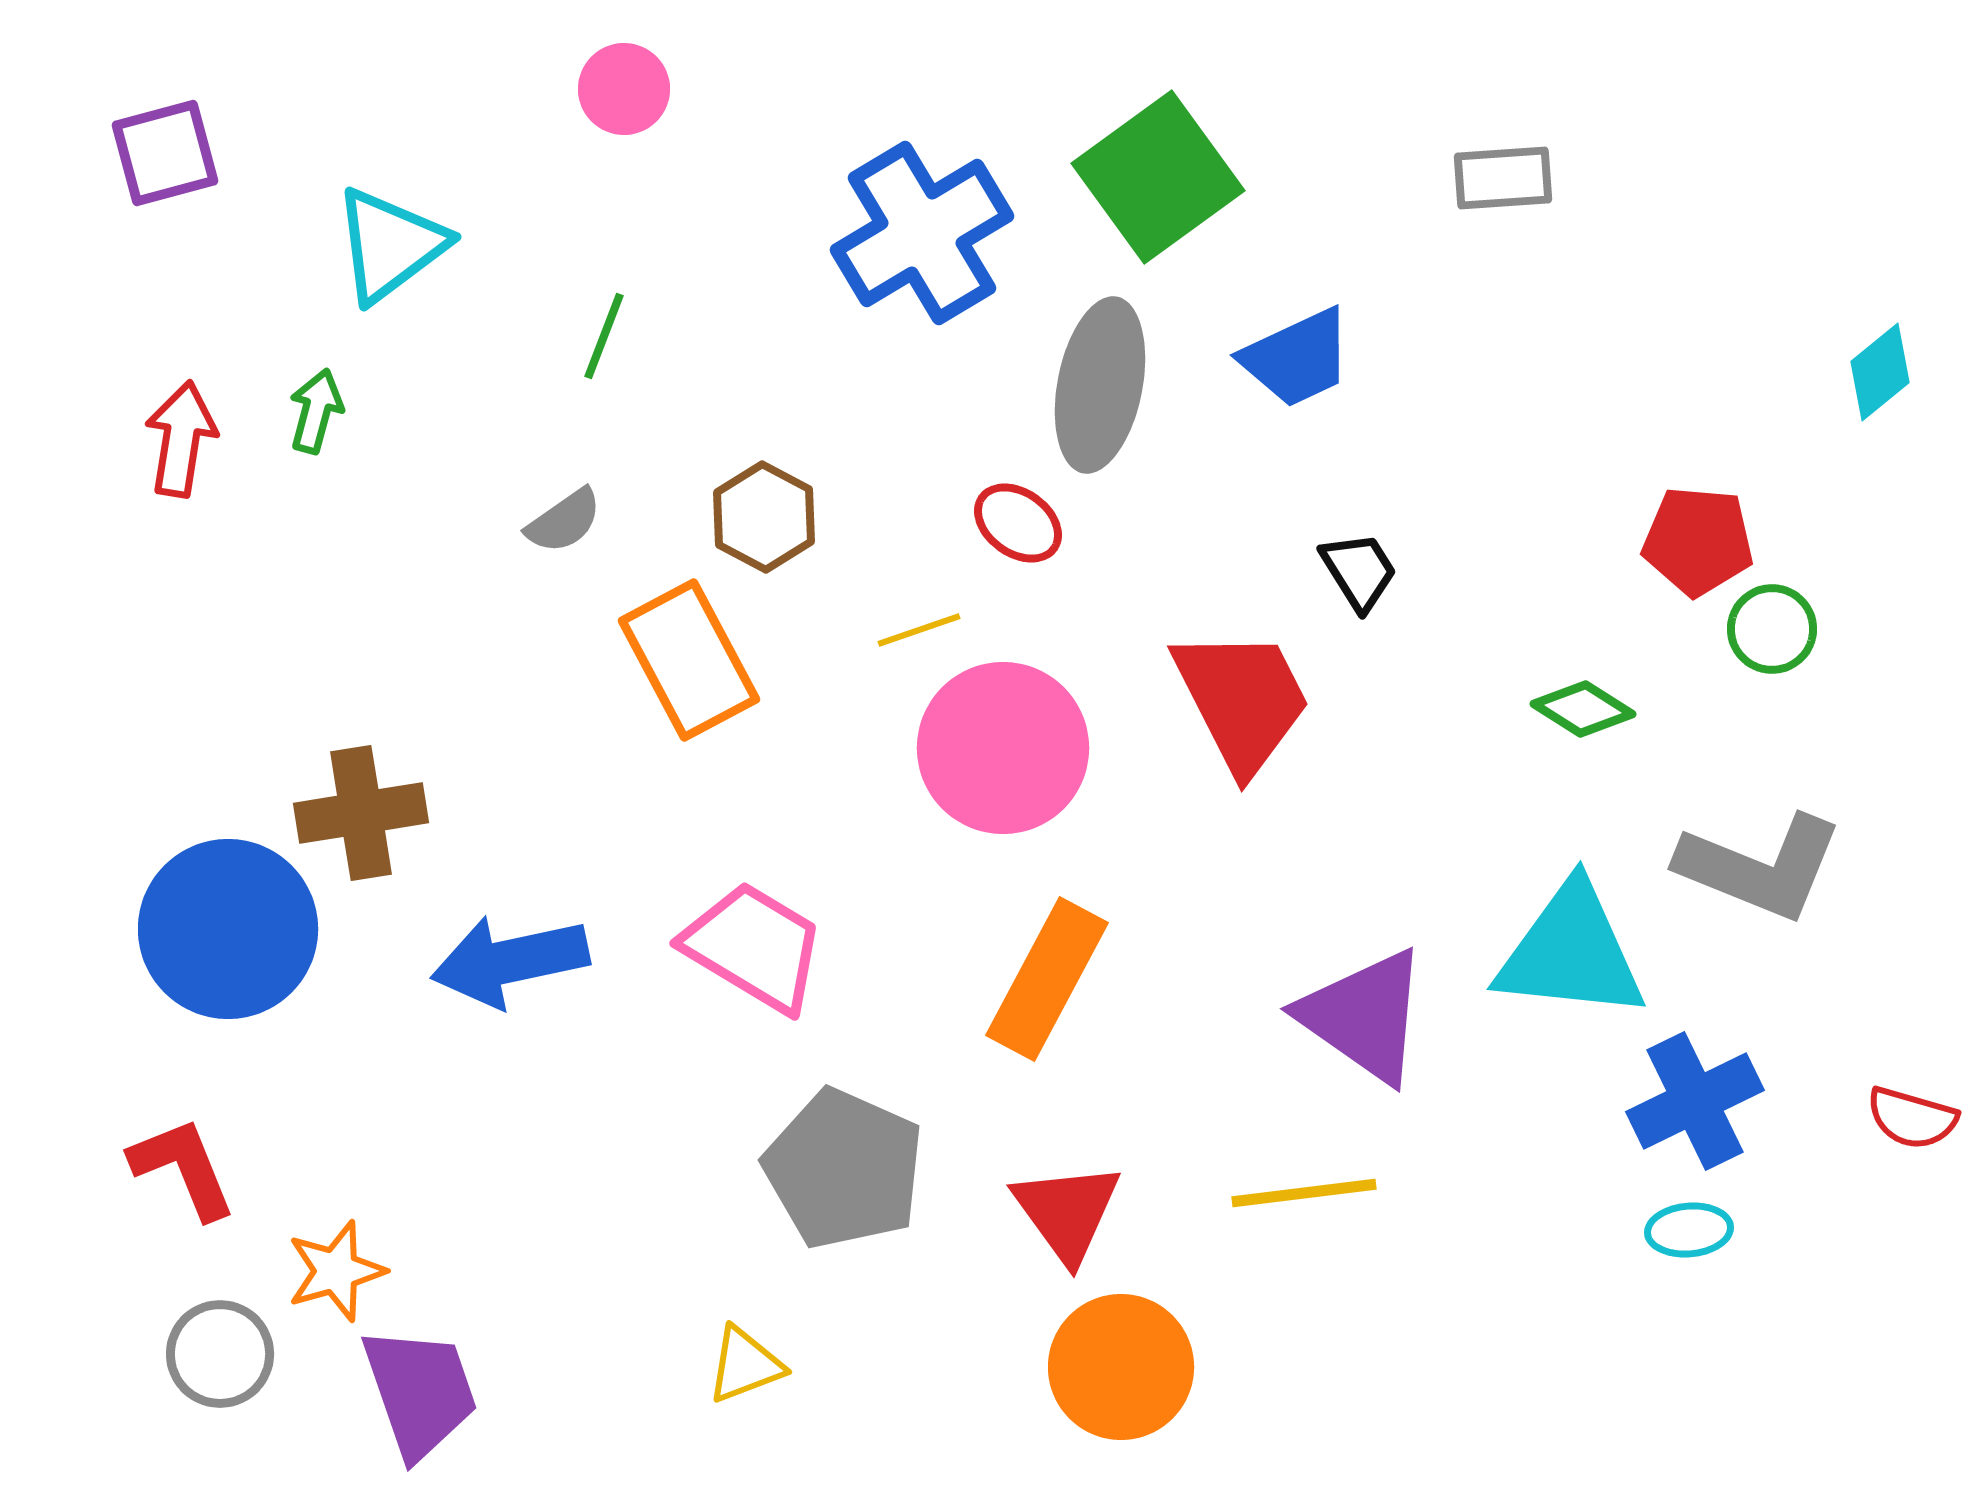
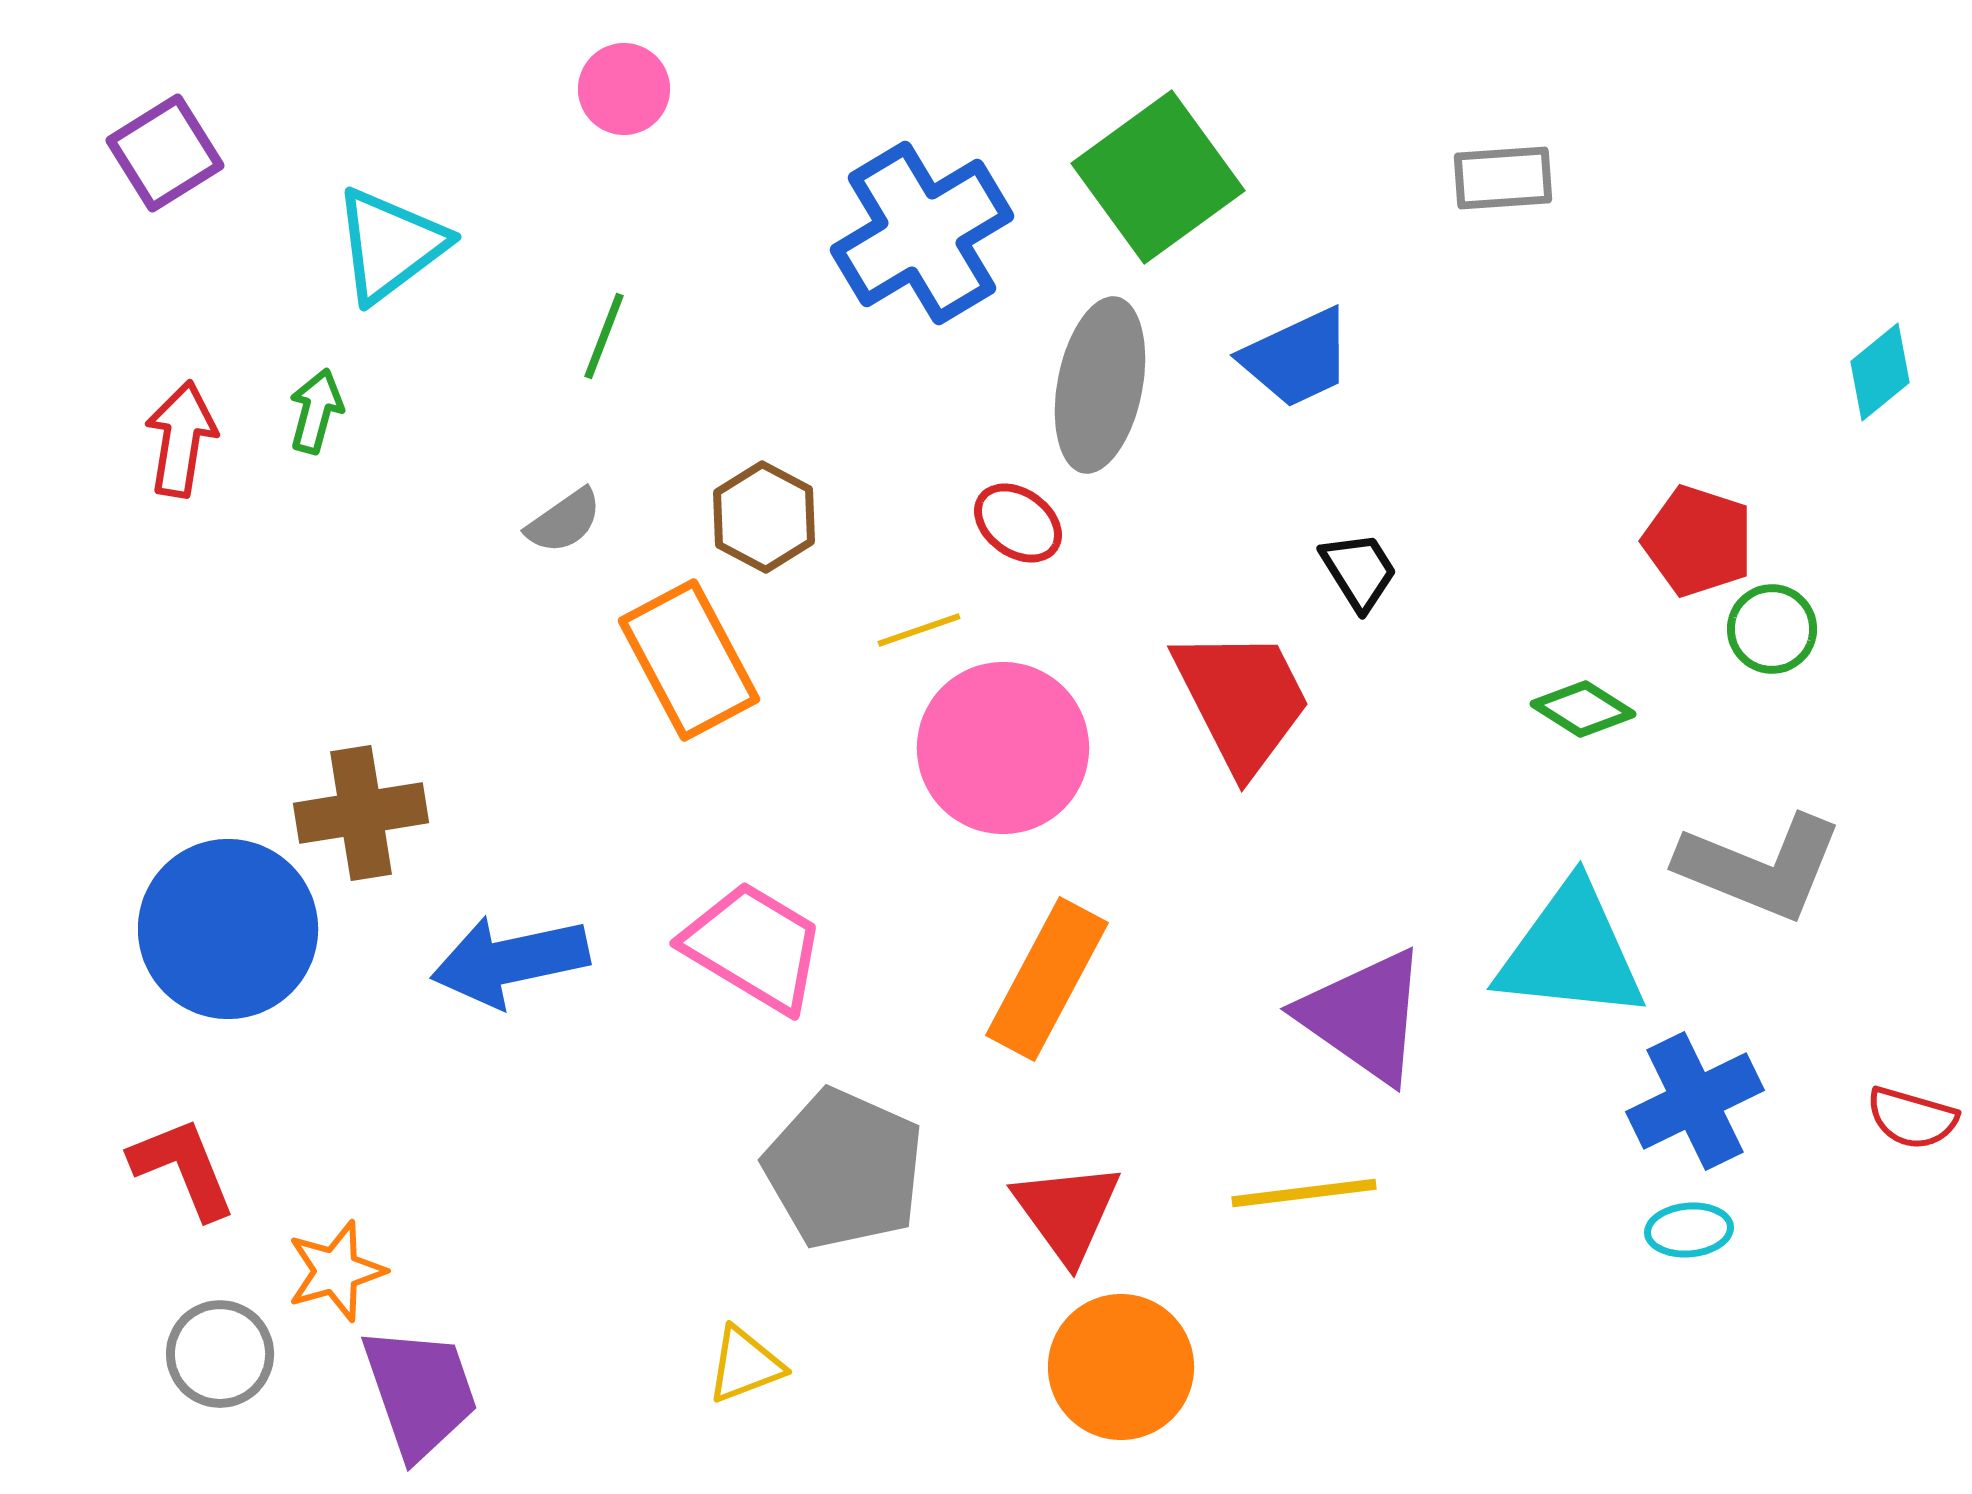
purple square at (165, 153): rotated 17 degrees counterclockwise
red pentagon at (1698, 541): rotated 13 degrees clockwise
